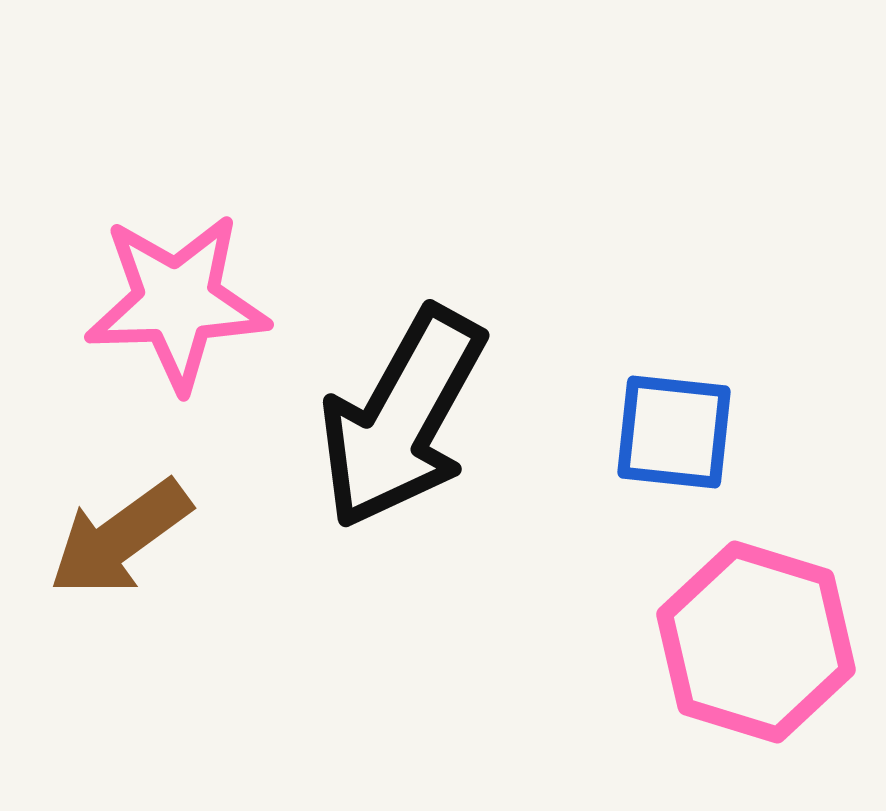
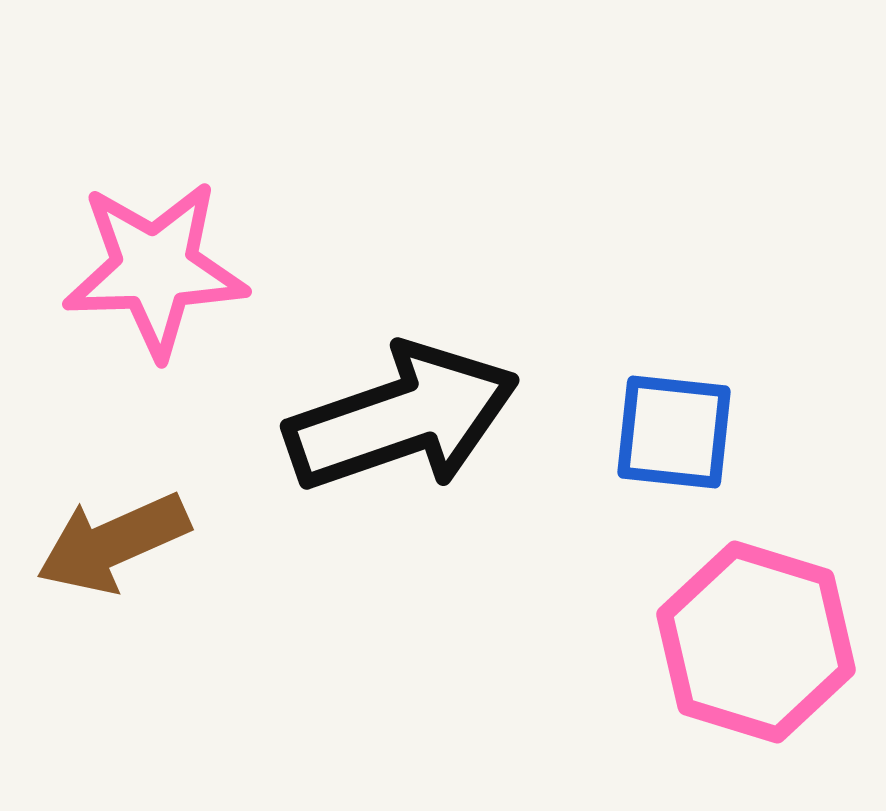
pink star: moved 22 px left, 33 px up
black arrow: rotated 138 degrees counterclockwise
brown arrow: moved 7 px left, 5 px down; rotated 12 degrees clockwise
